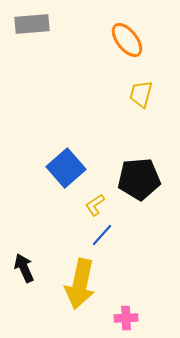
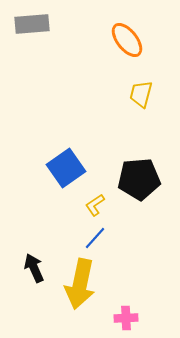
blue square: rotated 6 degrees clockwise
blue line: moved 7 px left, 3 px down
black arrow: moved 10 px right
